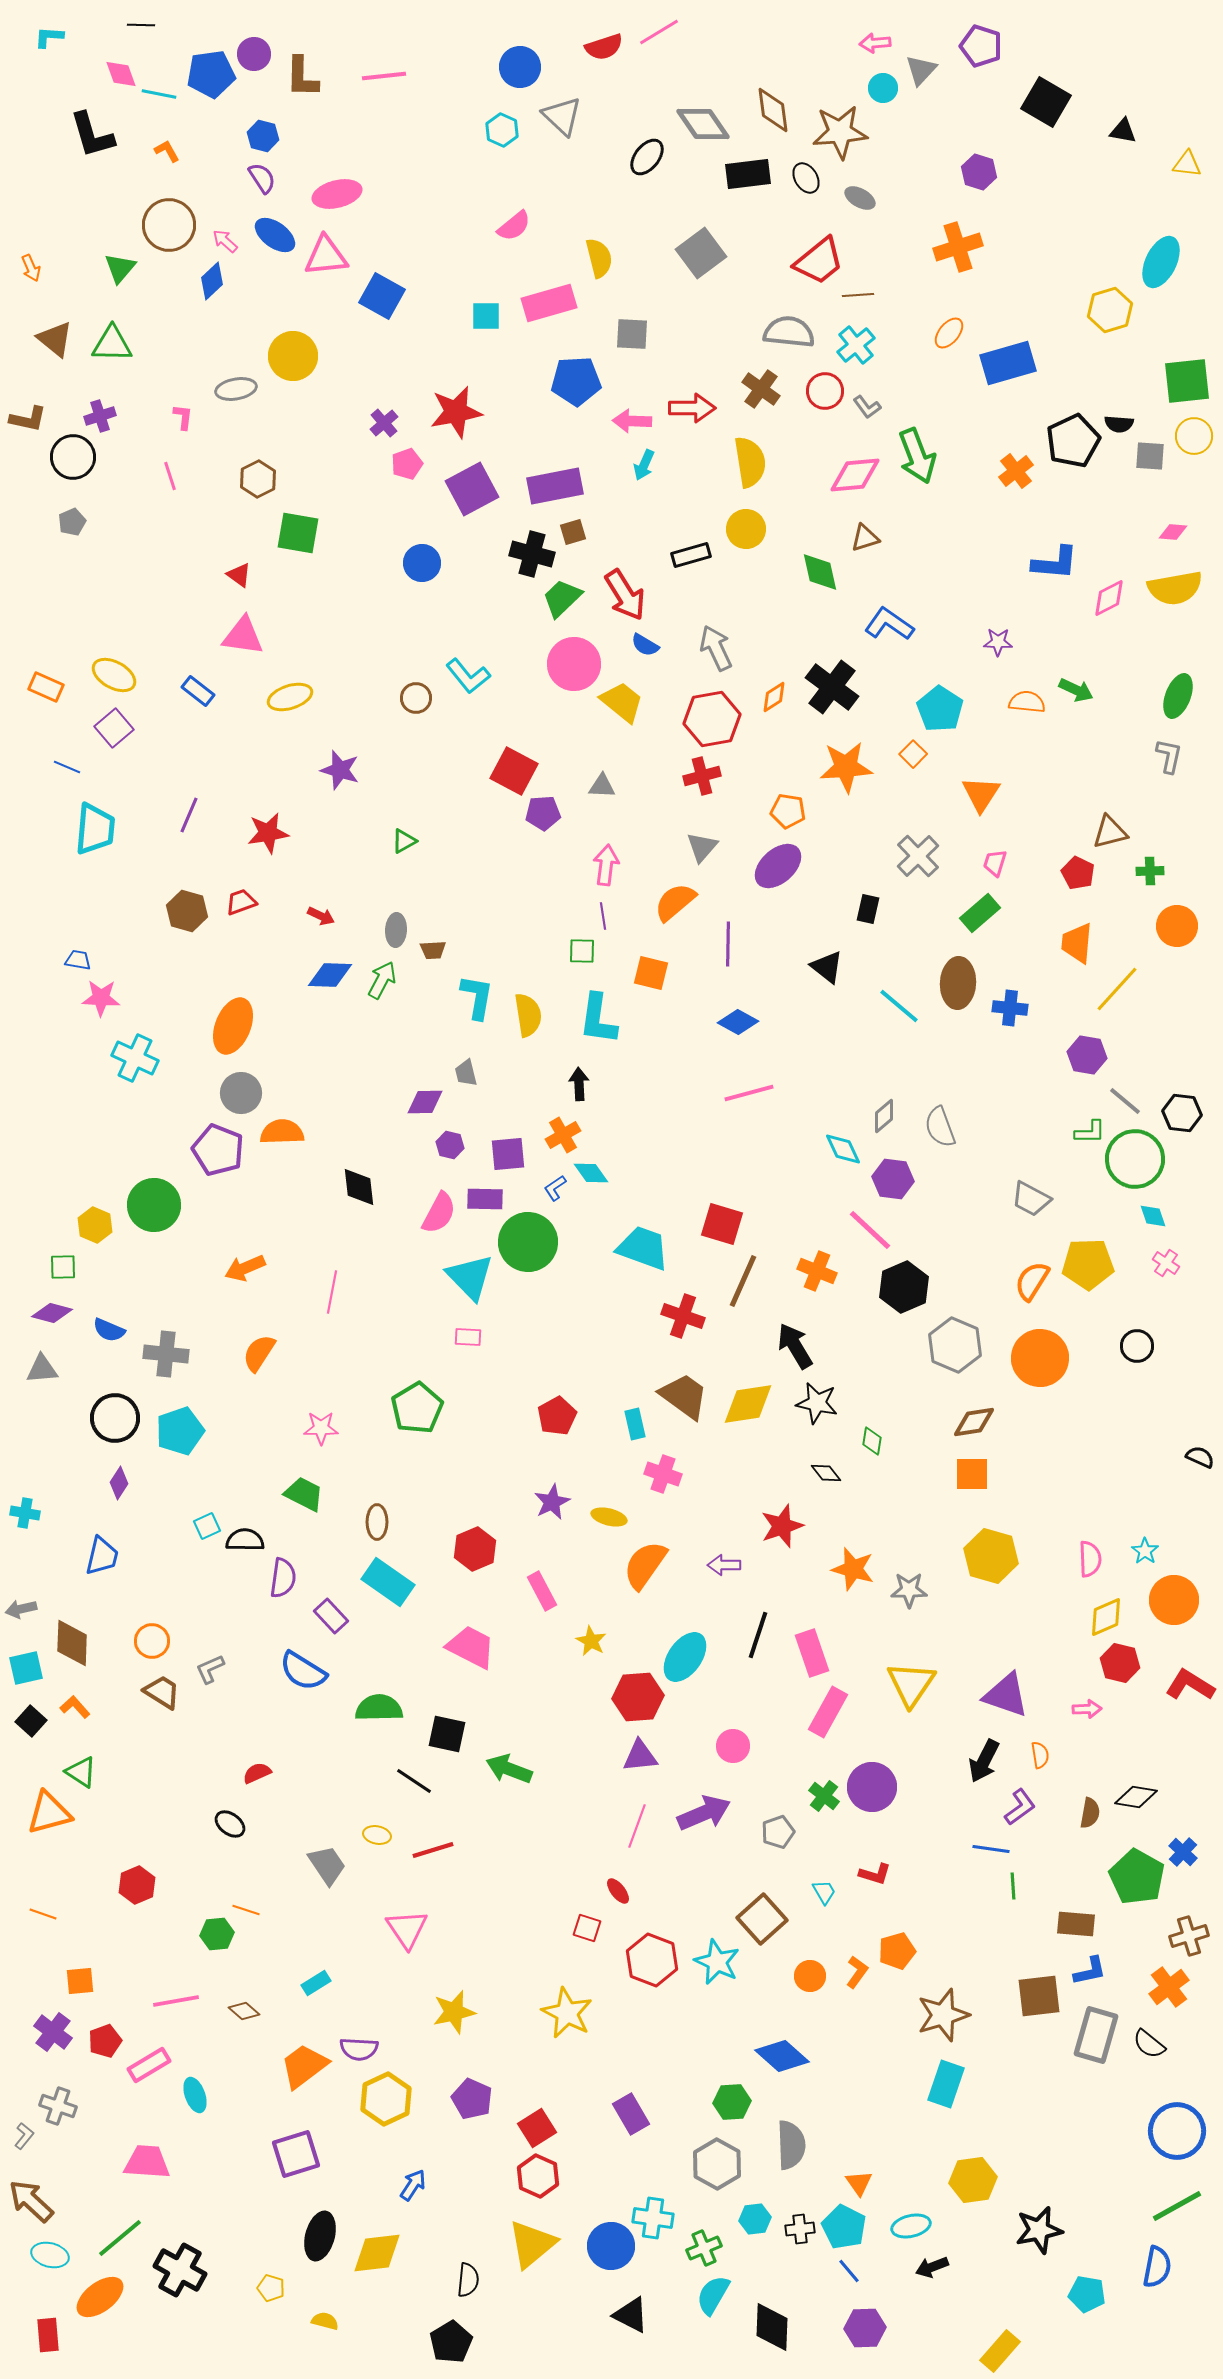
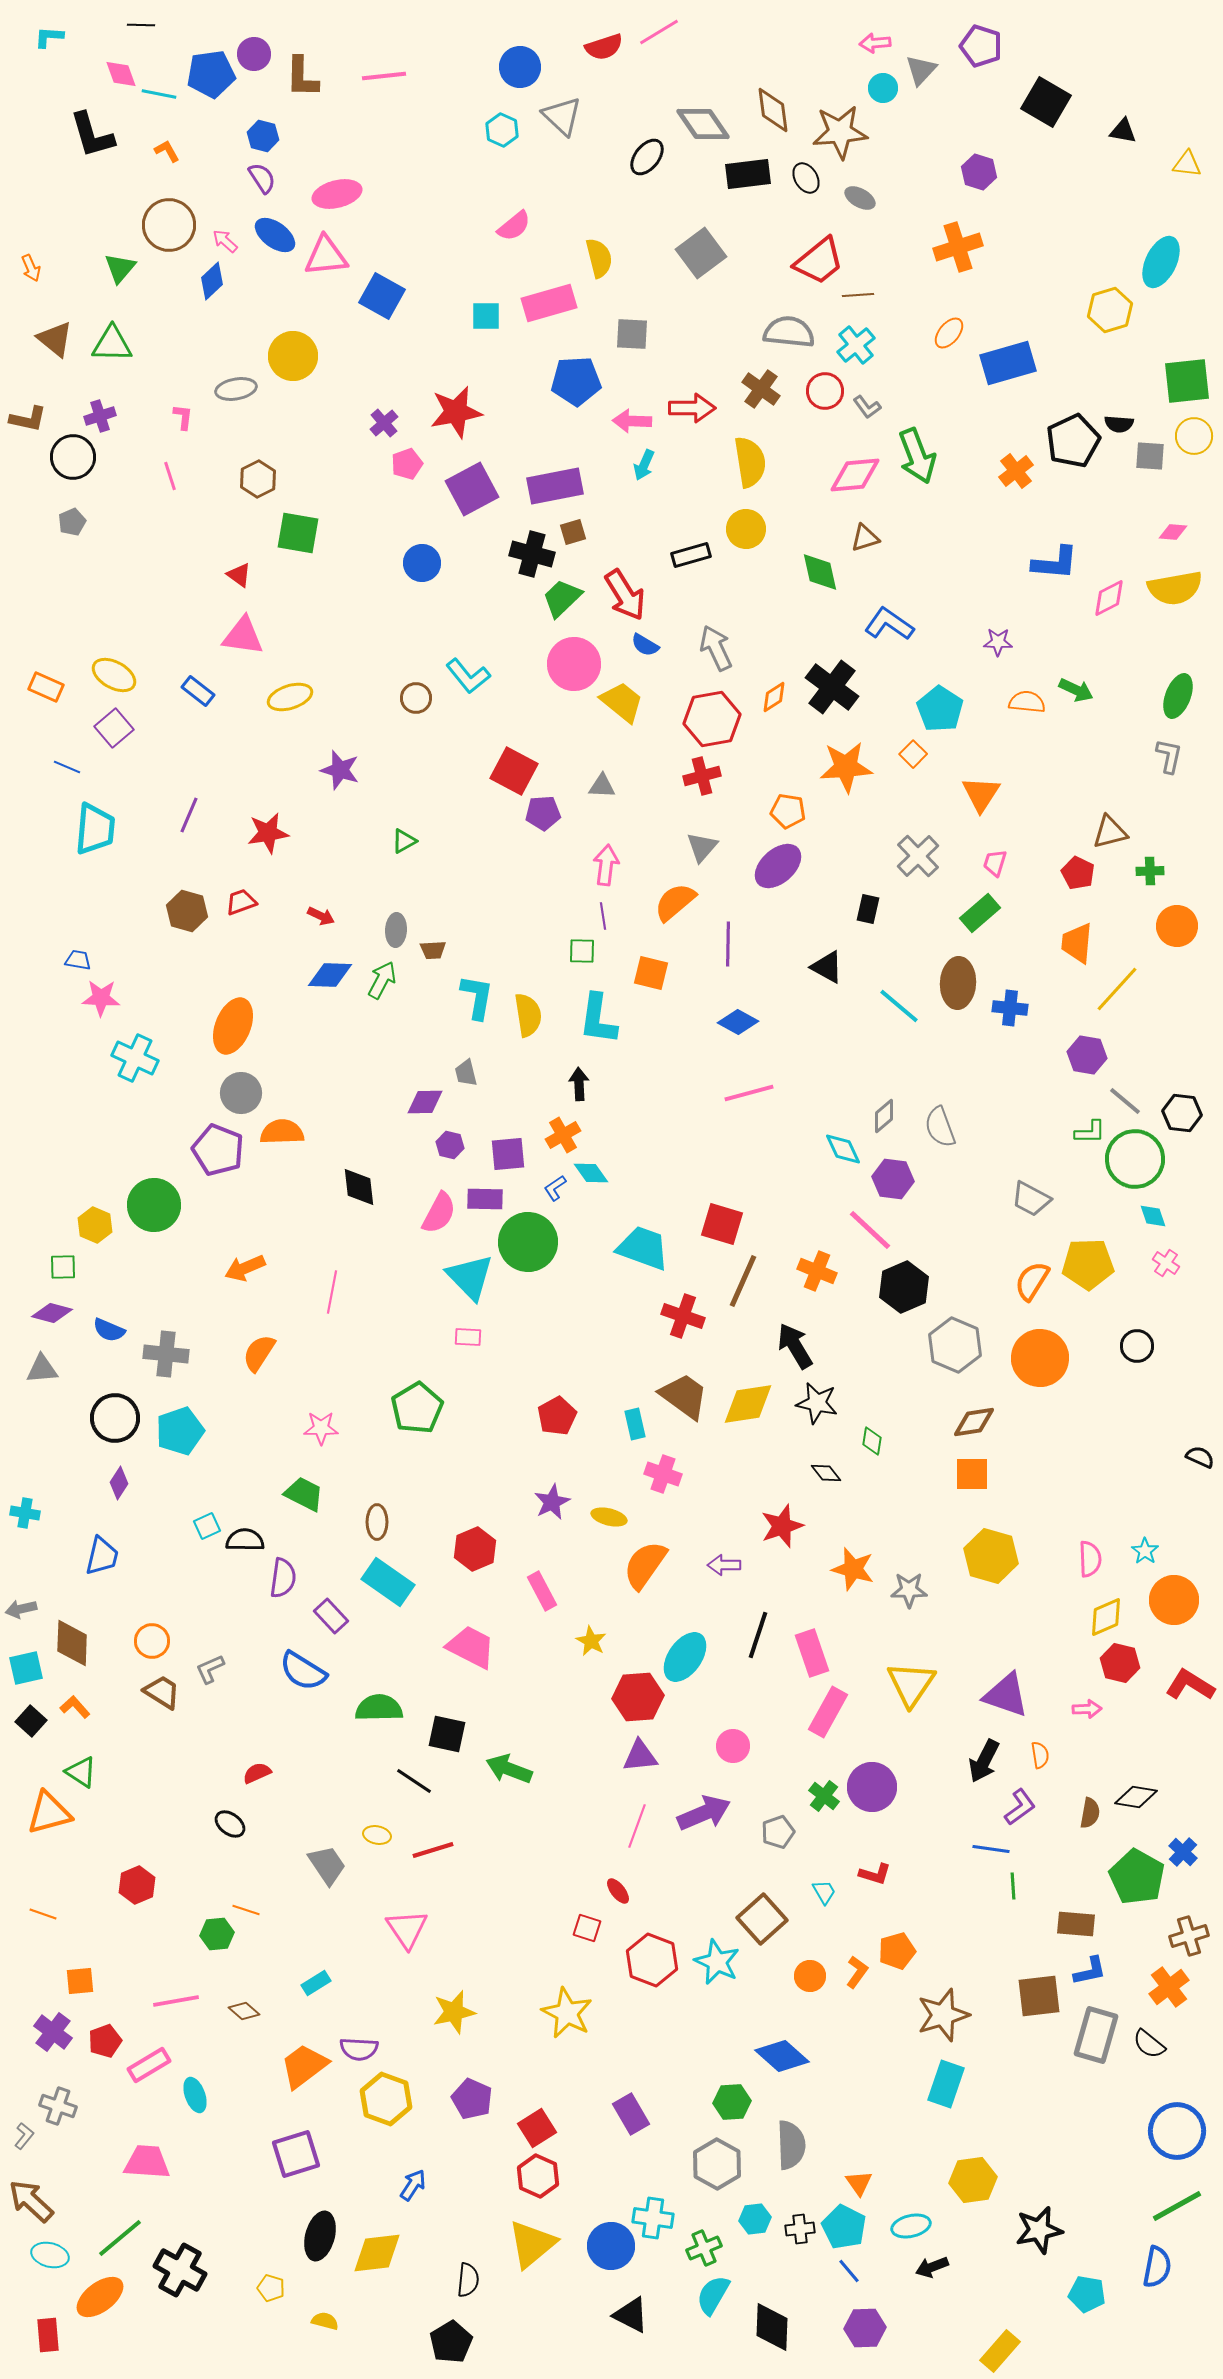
black triangle at (827, 967): rotated 9 degrees counterclockwise
yellow hexagon at (386, 2099): rotated 15 degrees counterclockwise
